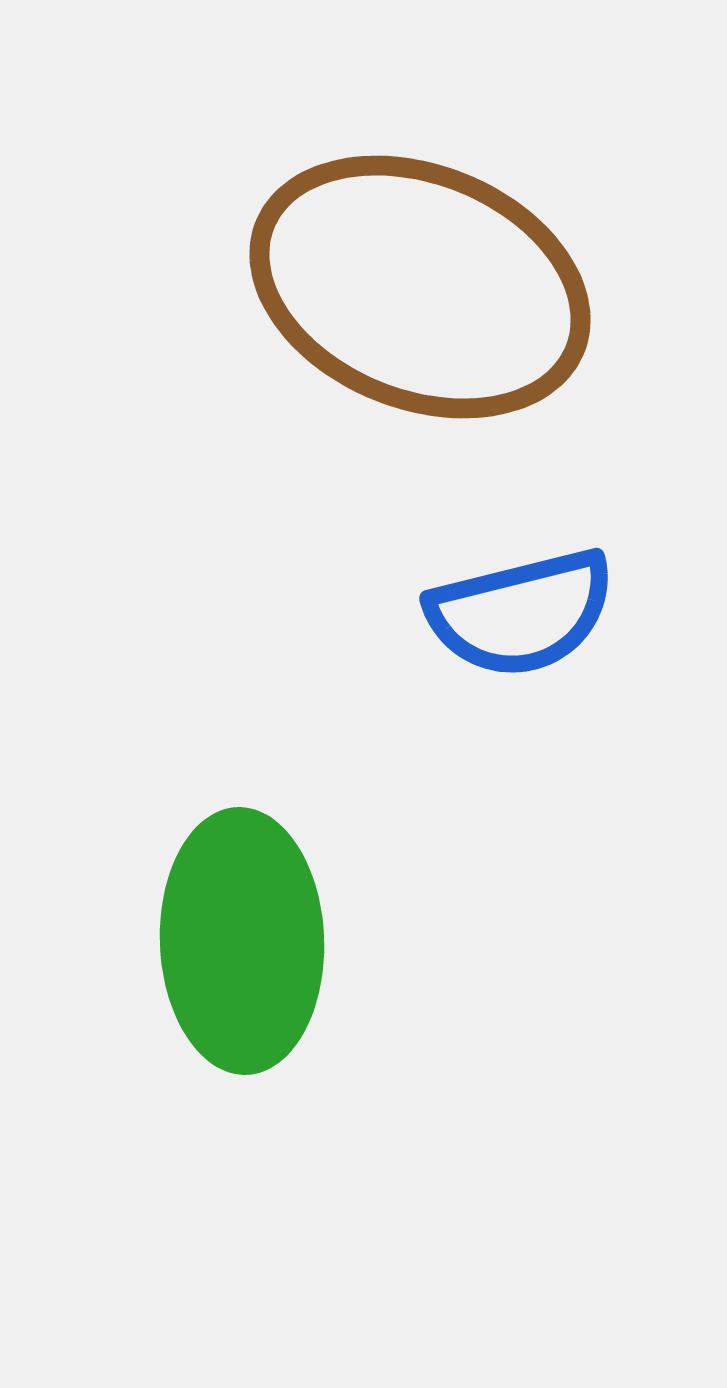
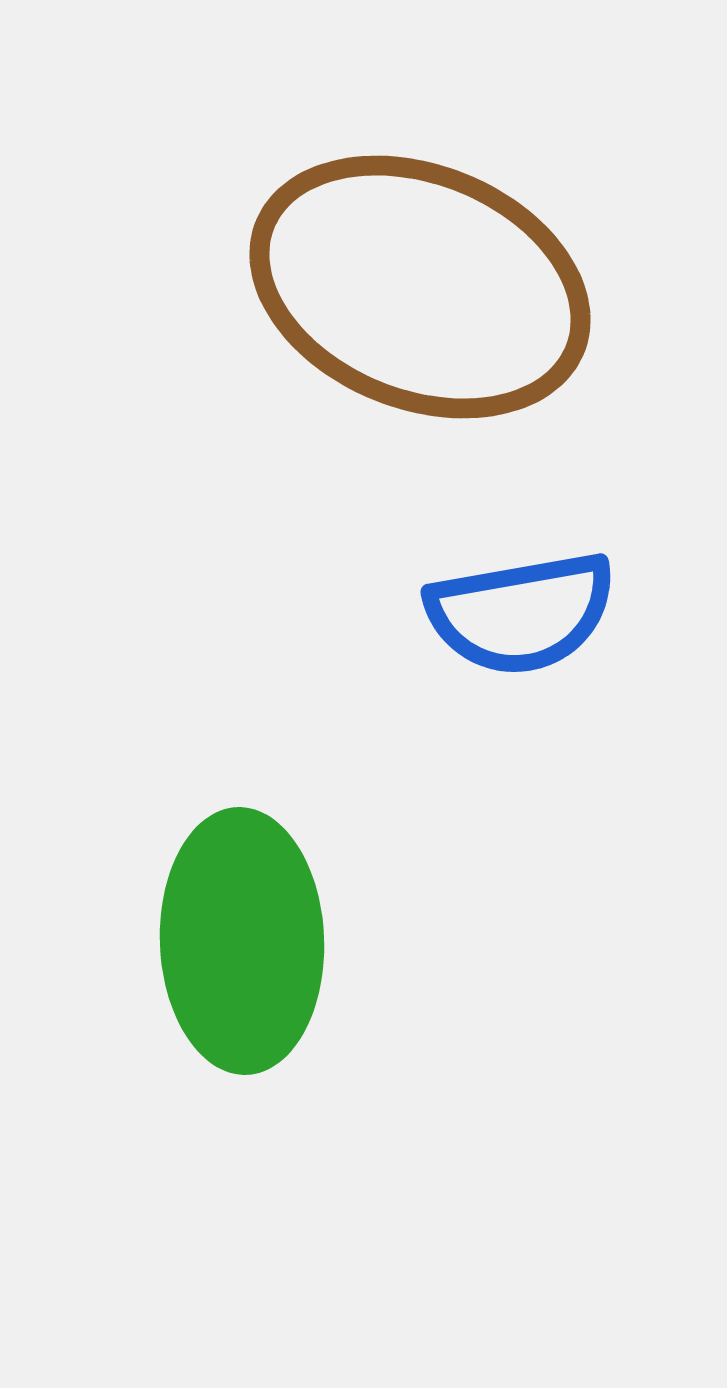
blue semicircle: rotated 4 degrees clockwise
